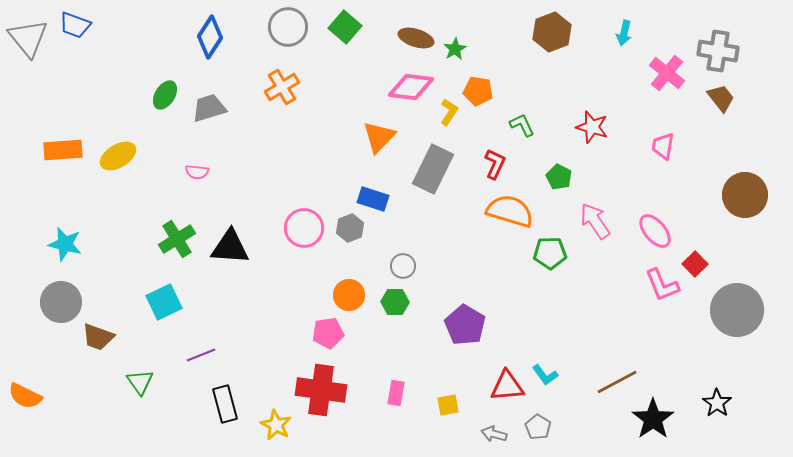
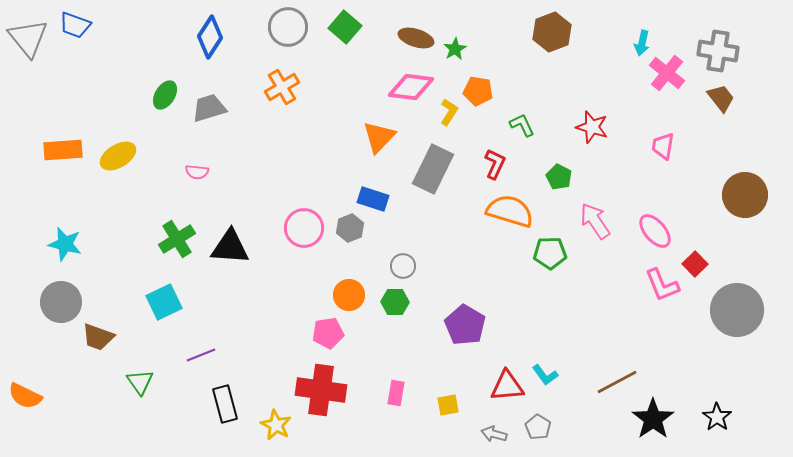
cyan arrow at (624, 33): moved 18 px right, 10 px down
black star at (717, 403): moved 14 px down
